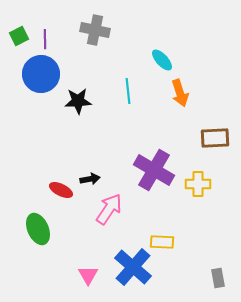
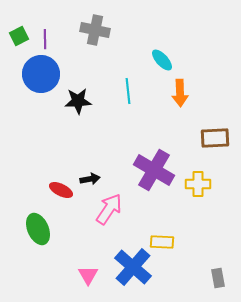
orange arrow: rotated 16 degrees clockwise
